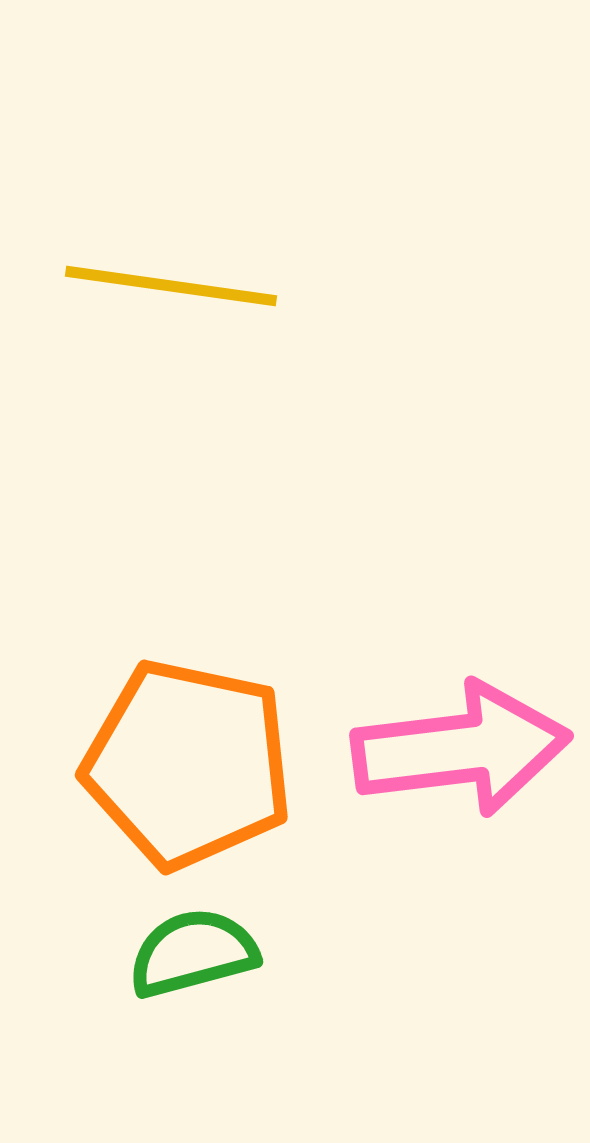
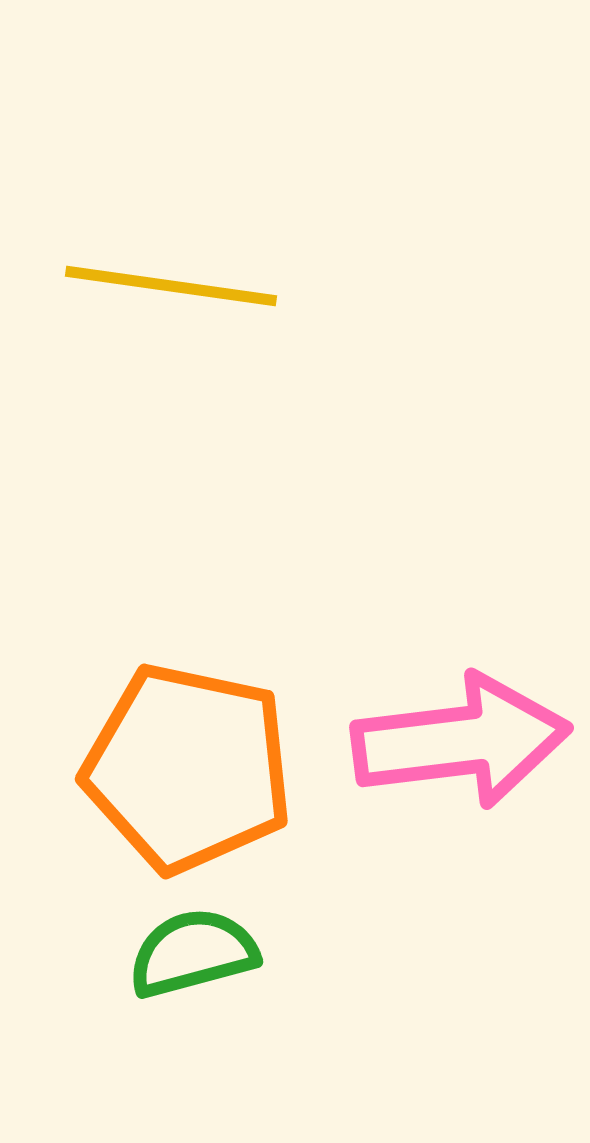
pink arrow: moved 8 px up
orange pentagon: moved 4 px down
